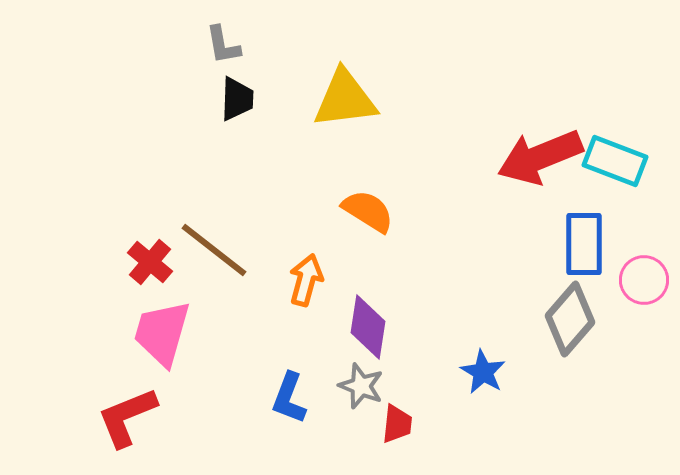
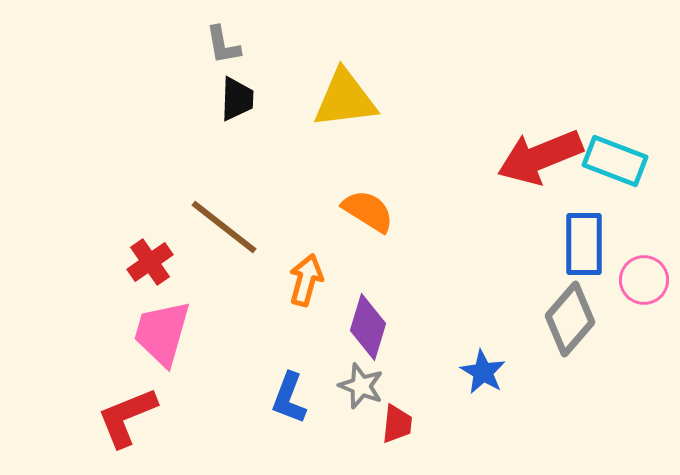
brown line: moved 10 px right, 23 px up
red cross: rotated 15 degrees clockwise
purple diamond: rotated 8 degrees clockwise
